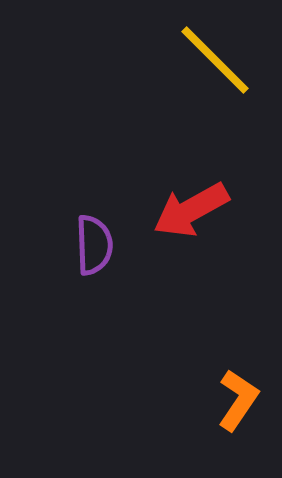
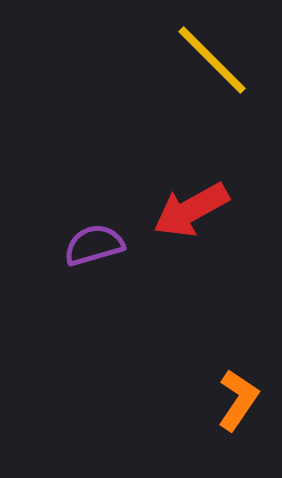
yellow line: moved 3 px left
purple semicircle: rotated 104 degrees counterclockwise
